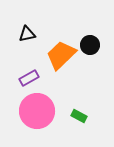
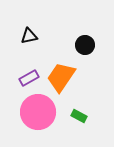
black triangle: moved 2 px right, 2 px down
black circle: moved 5 px left
orange trapezoid: moved 22 px down; rotated 12 degrees counterclockwise
pink circle: moved 1 px right, 1 px down
